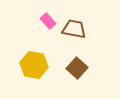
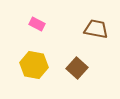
pink rectangle: moved 11 px left, 3 px down; rotated 21 degrees counterclockwise
brown trapezoid: moved 22 px right
